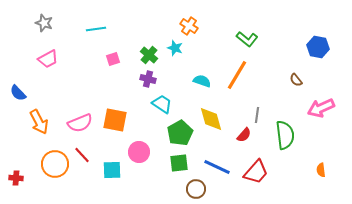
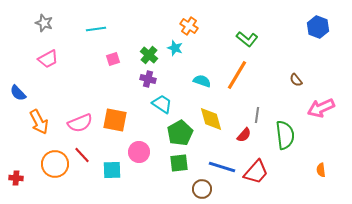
blue hexagon: moved 20 px up; rotated 10 degrees clockwise
blue line: moved 5 px right; rotated 8 degrees counterclockwise
brown circle: moved 6 px right
